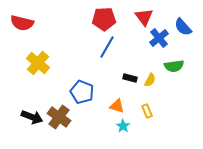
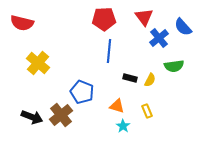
blue line: moved 2 px right, 4 px down; rotated 25 degrees counterclockwise
brown cross: moved 2 px right, 2 px up; rotated 15 degrees clockwise
